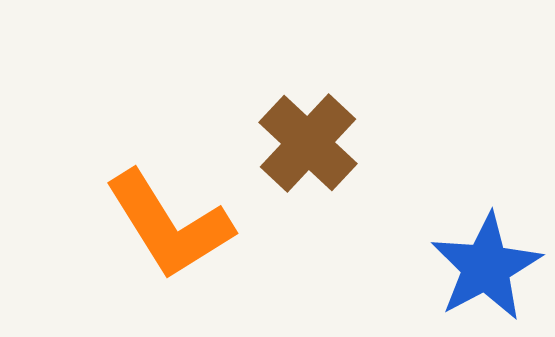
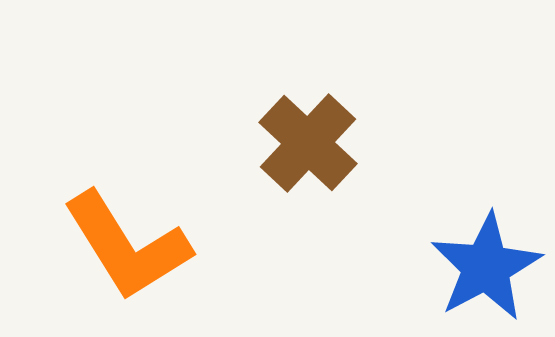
orange L-shape: moved 42 px left, 21 px down
